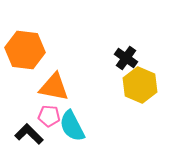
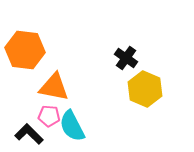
yellow hexagon: moved 5 px right, 4 px down
